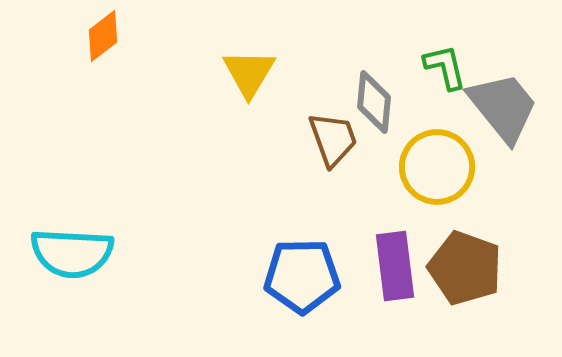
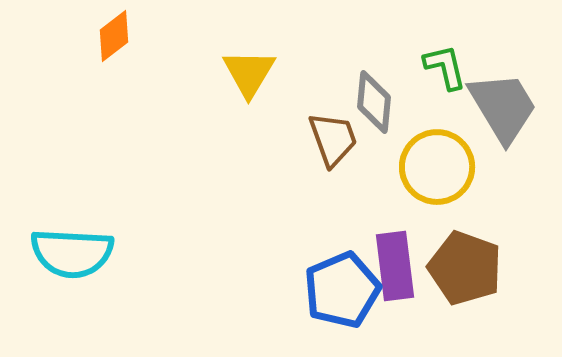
orange diamond: moved 11 px right
gray trapezoid: rotated 8 degrees clockwise
blue pentagon: moved 40 px right, 14 px down; rotated 22 degrees counterclockwise
